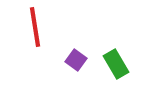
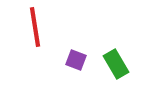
purple square: rotated 15 degrees counterclockwise
